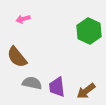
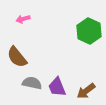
purple trapezoid: rotated 15 degrees counterclockwise
